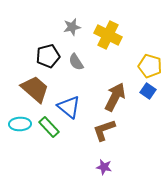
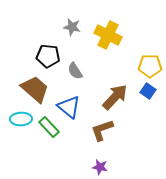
gray star: rotated 24 degrees clockwise
black pentagon: rotated 20 degrees clockwise
gray semicircle: moved 1 px left, 9 px down
yellow pentagon: rotated 15 degrees counterclockwise
brown arrow: rotated 16 degrees clockwise
cyan ellipse: moved 1 px right, 5 px up
brown L-shape: moved 2 px left
purple star: moved 4 px left
